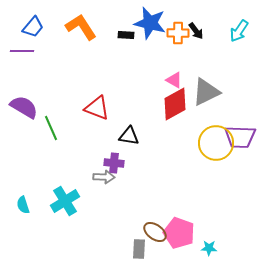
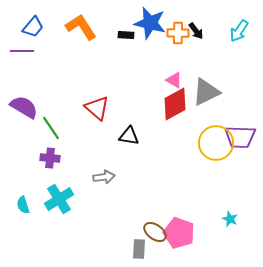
red triangle: rotated 20 degrees clockwise
green line: rotated 10 degrees counterclockwise
purple cross: moved 64 px left, 5 px up
gray arrow: rotated 10 degrees counterclockwise
cyan cross: moved 6 px left, 2 px up
cyan star: moved 21 px right, 29 px up; rotated 21 degrees clockwise
